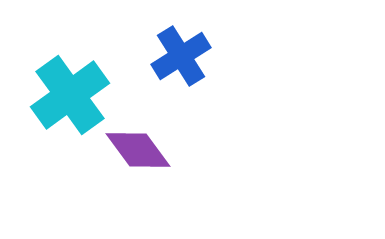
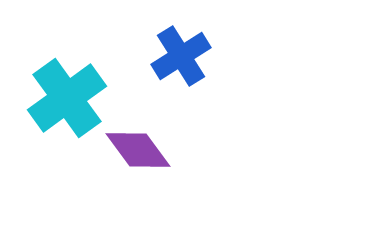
cyan cross: moved 3 px left, 3 px down
